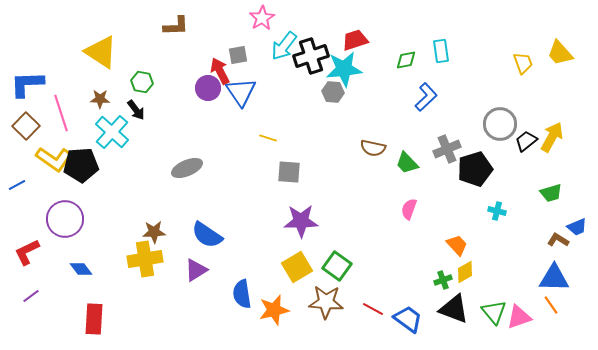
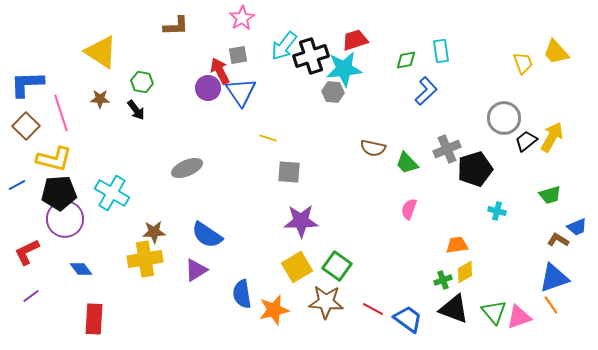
pink star at (262, 18): moved 20 px left
yellow trapezoid at (560, 53): moved 4 px left, 1 px up
blue L-shape at (426, 97): moved 6 px up
gray circle at (500, 124): moved 4 px right, 6 px up
cyan cross at (112, 132): moved 61 px down; rotated 12 degrees counterclockwise
yellow L-shape at (54, 159): rotated 21 degrees counterclockwise
black pentagon at (81, 165): moved 22 px left, 28 px down
green trapezoid at (551, 193): moved 1 px left, 2 px down
orange trapezoid at (457, 245): rotated 55 degrees counterclockwise
blue triangle at (554, 278): rotated 20 degrees counterclockwise
